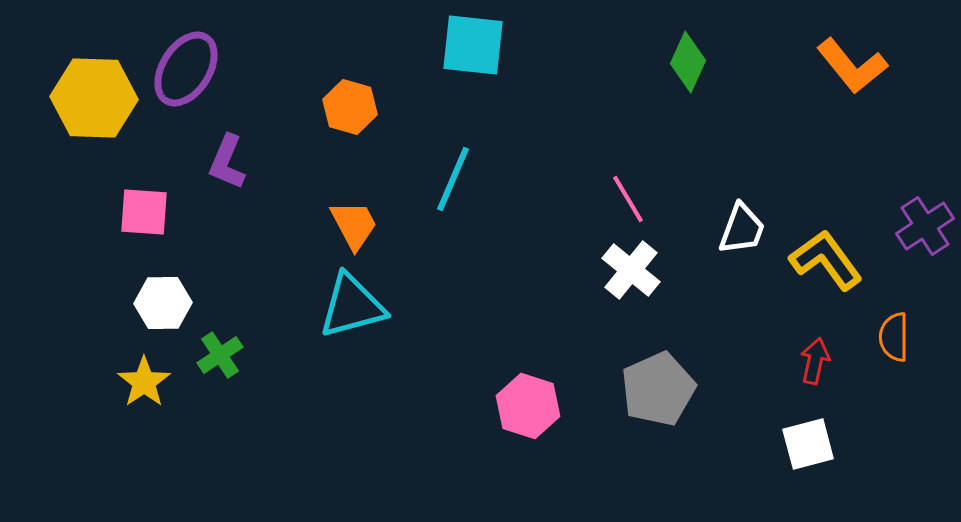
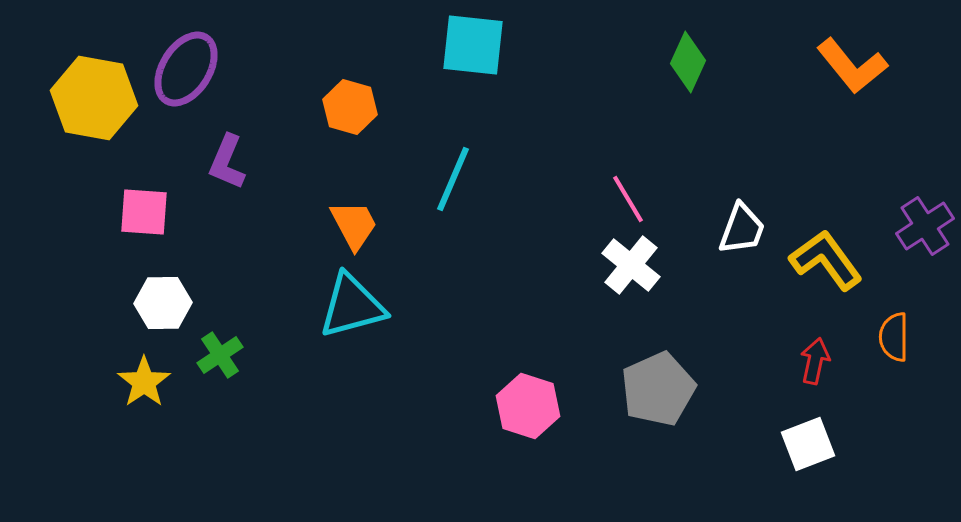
yellow hexagon: rotated 8 degrees clockwise
white cross: moved 5 px up
white square: rotated 6 degrees counterclockwise
